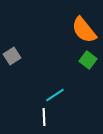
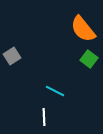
orange semicircle: moved 1 px left, 1 px up
green square: moved 1 px right, 1 px up
cyan line: moved 4 px up; rotated 60 degrees clockwise
